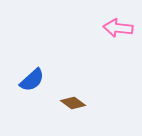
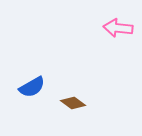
blue semicircle: moved 7 px down; rotated 12 degrees clockwise
